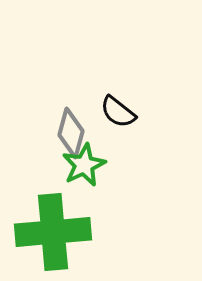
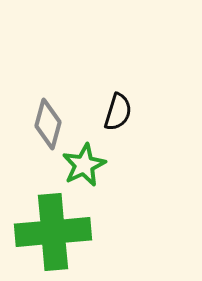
black semicircle: rotated 111 degrees counterclockwise
gray diamond: moved 23 px left, 9 px up
